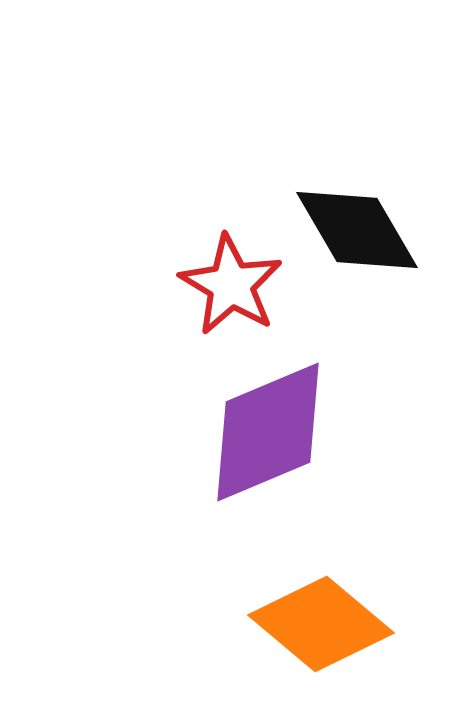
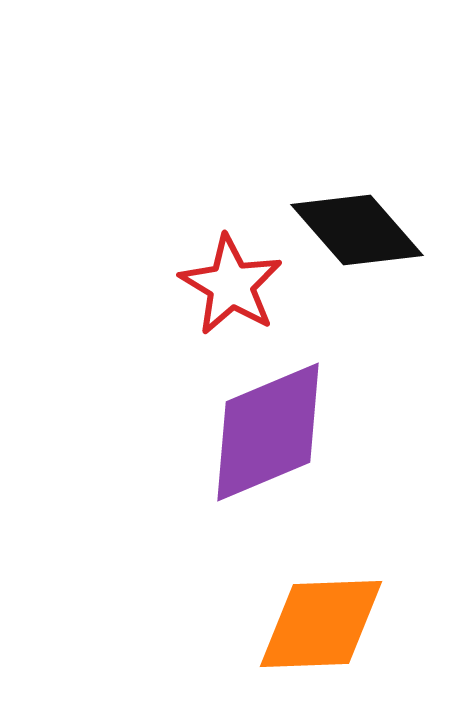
black diamond: rotated 11 degrees counterclockwise
orange diamond: rotated 42 degrees counterclockwise
